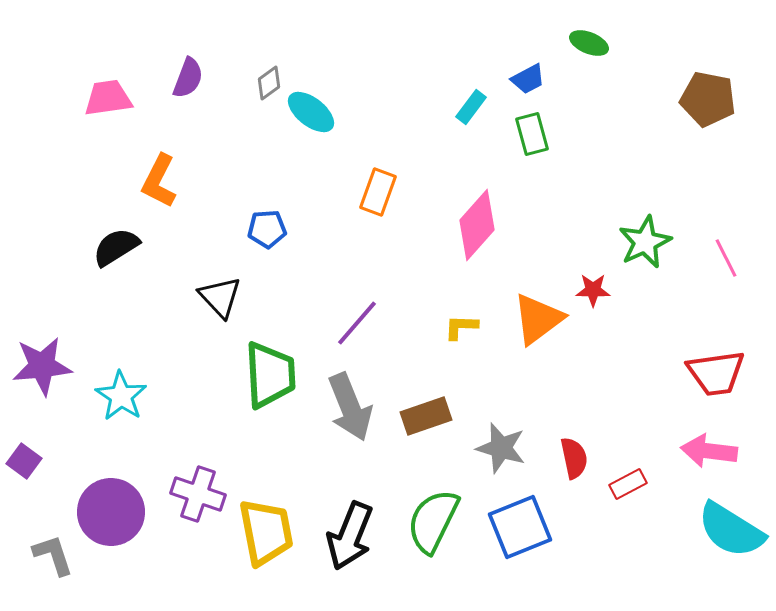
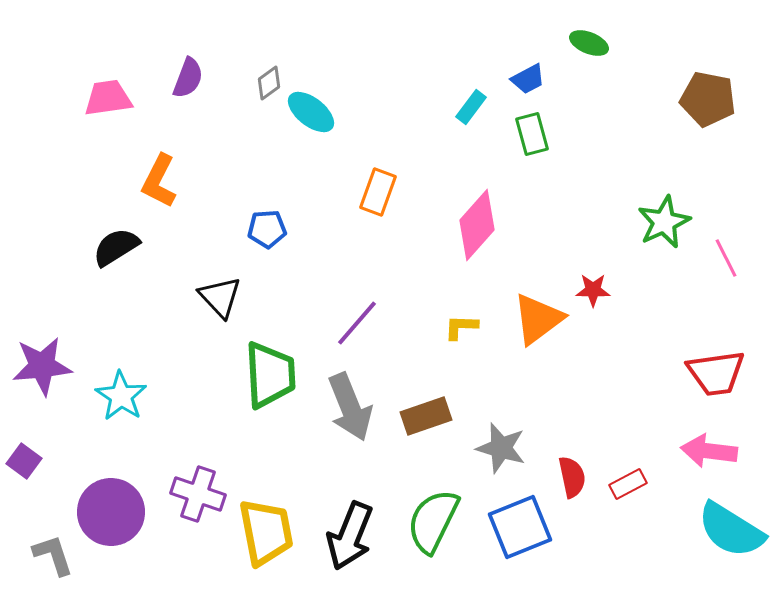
green star: moved 19 px right, 20 px up
red semicircle: moved 2 px left, 19 px down
